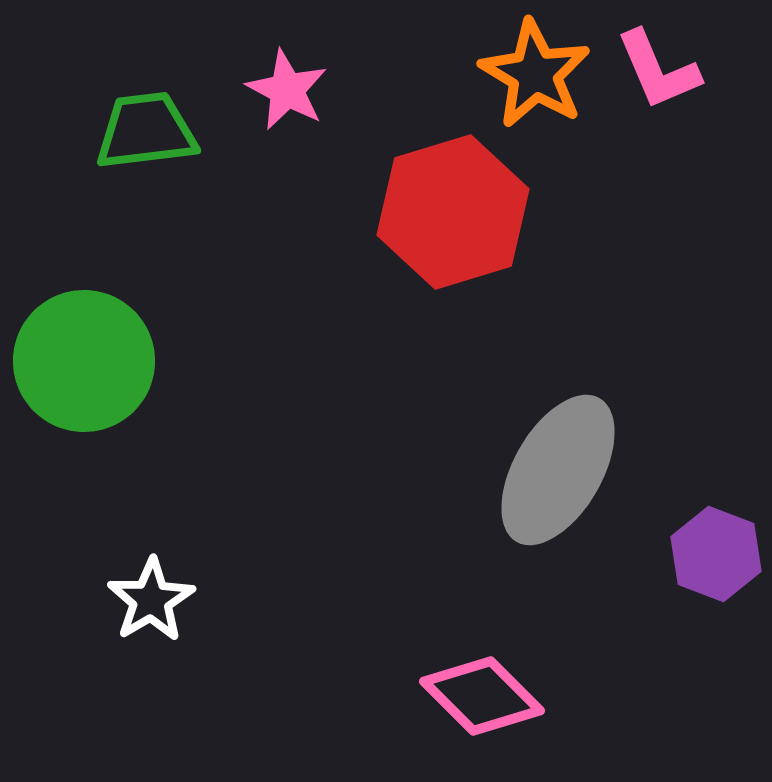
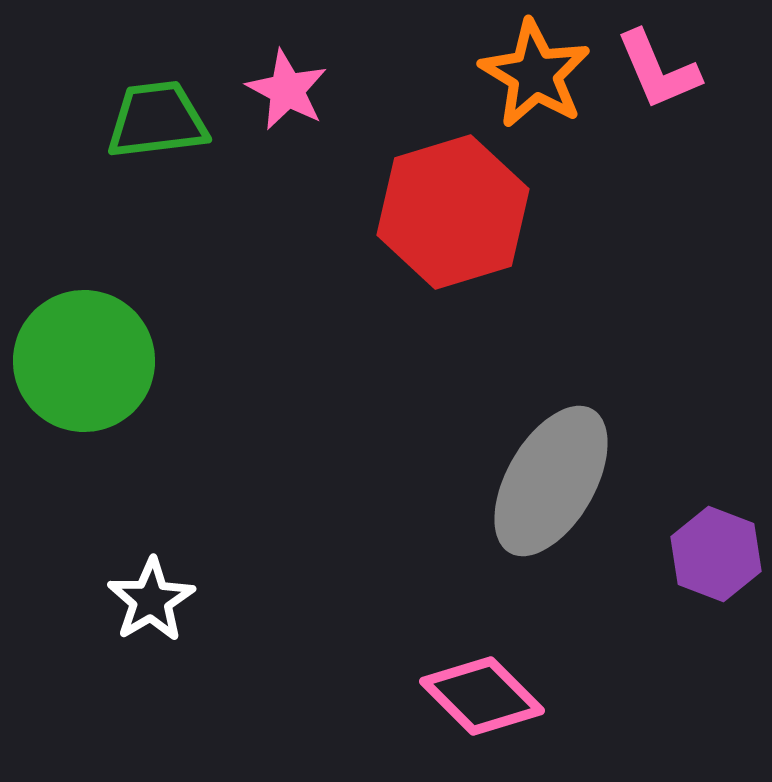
green trapezoid: moved 11 px right, 11 px up
gray ellipse: moved 7 px left, 11 px down
